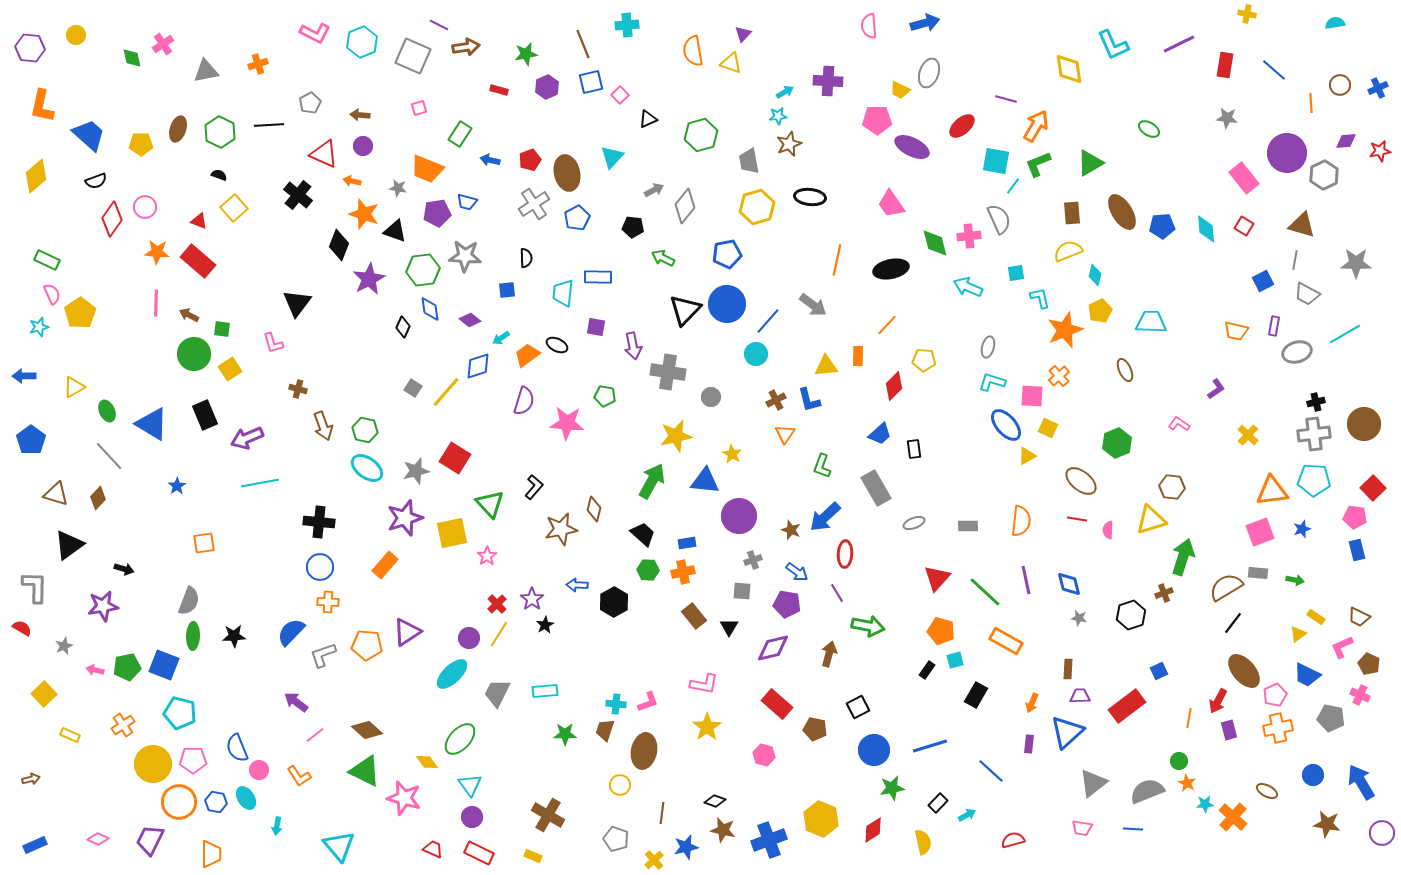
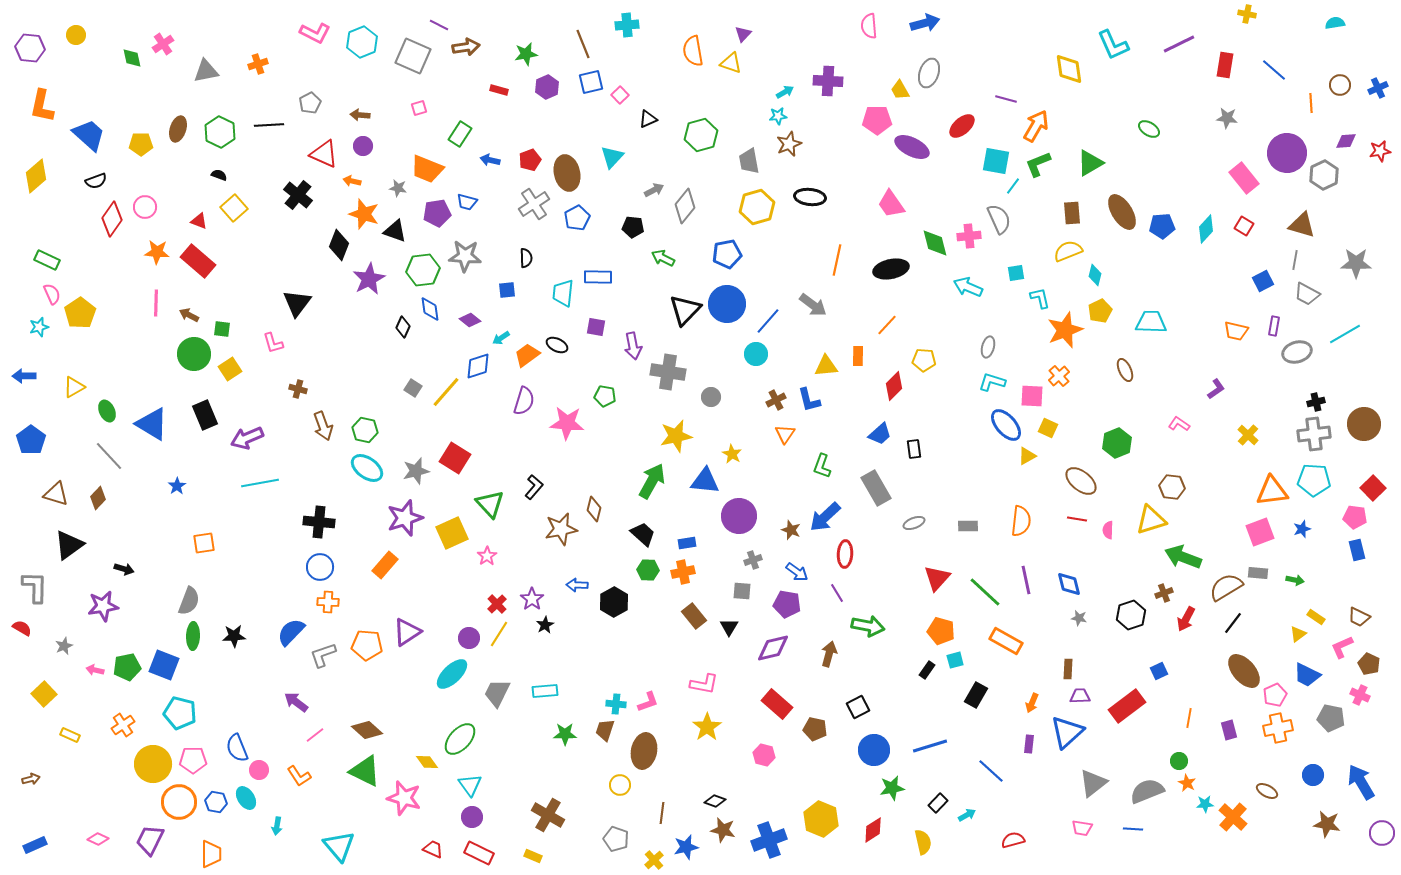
yellow trapezoid at (900, 90): rotated 35 degrees clockwise
cyan diamond at (1206, 229): rotated 48 degrees clockwise
yellow square at (452, 533): rotated 12 degrees counterclockwise
green arrow at (1183, 557): rotated 87 degrees counterclockwise
red arrow at (1218, 701): moved 32 px left, 82 px up
